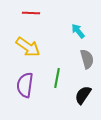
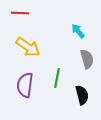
red line: moved 11 px left
black semicircle: moved 1 px left; rotated 132 degrees clockwise
